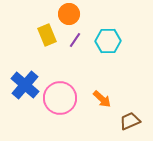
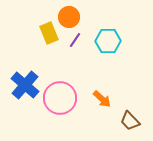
orange circle: moved 3 px down
yellow rectangle: moved 2 px right, 2 px up
brown trapezoid: rotated 110 degrees counterclockwise
